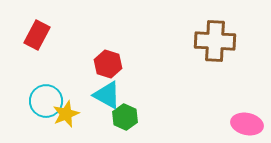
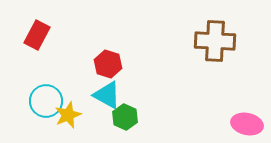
yellow star: moved 2 px right, 1 px down
